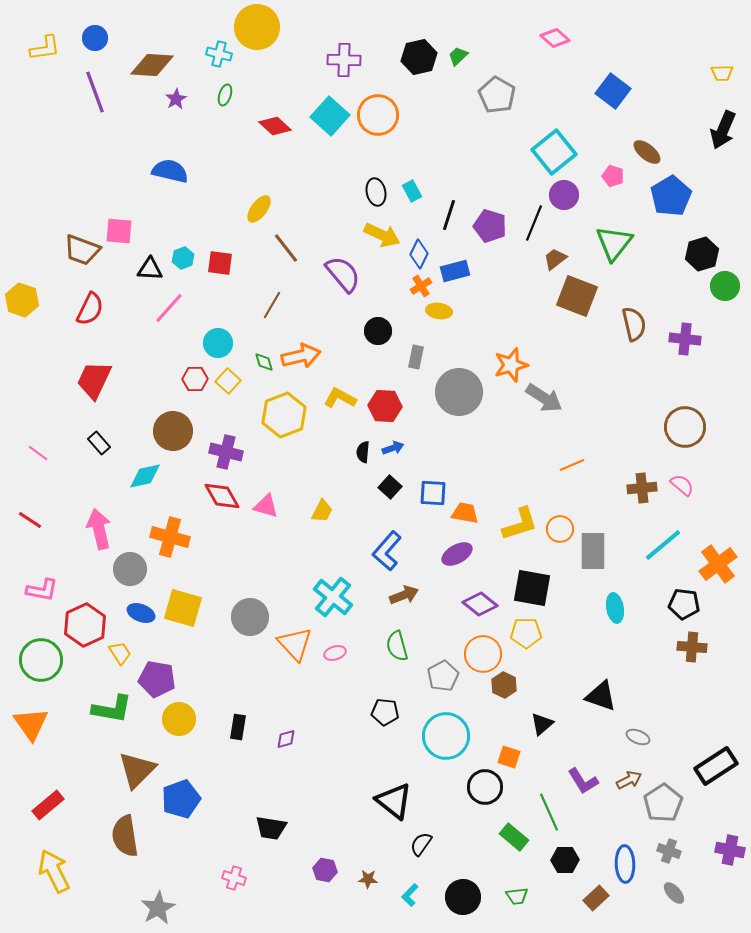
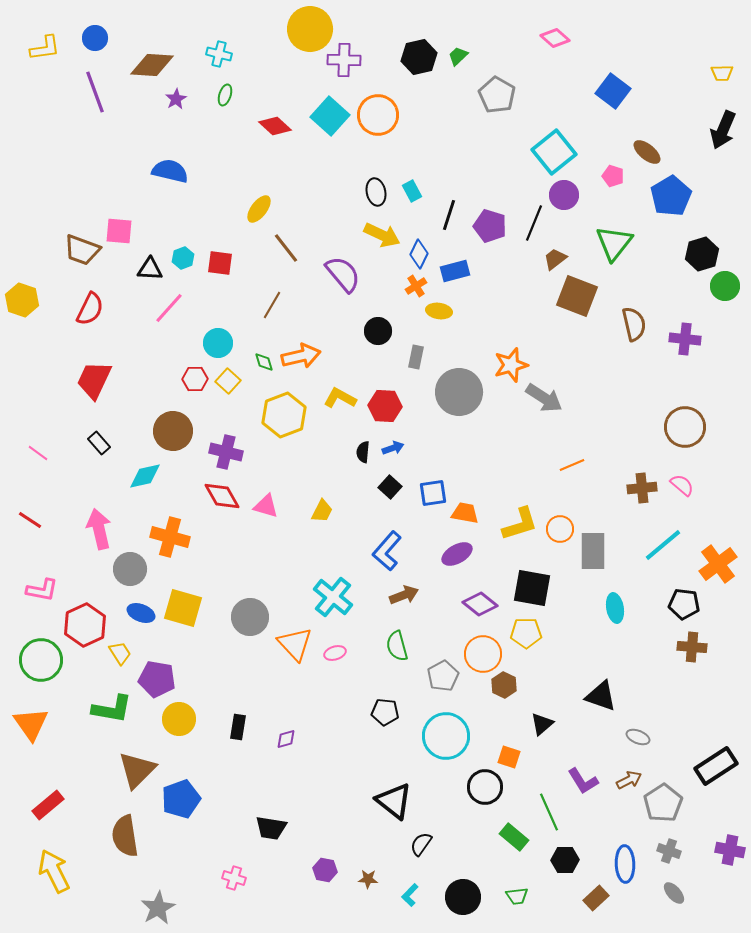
yellow circle at (257, 27): moved 53 px right, 2 px down
orange cross at (421, 286): moved 5 px left
blue square at (433, 493): rotated 12 degrees counterclockwise
